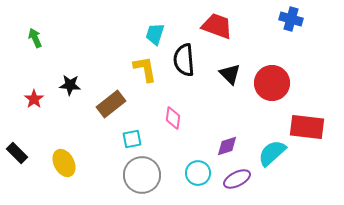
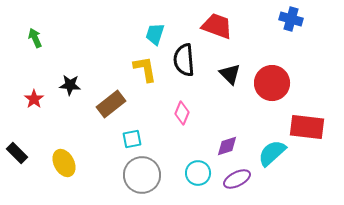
pink diamond: moved 9 px right, 5 px up; rotated 15 degrees clockwise
